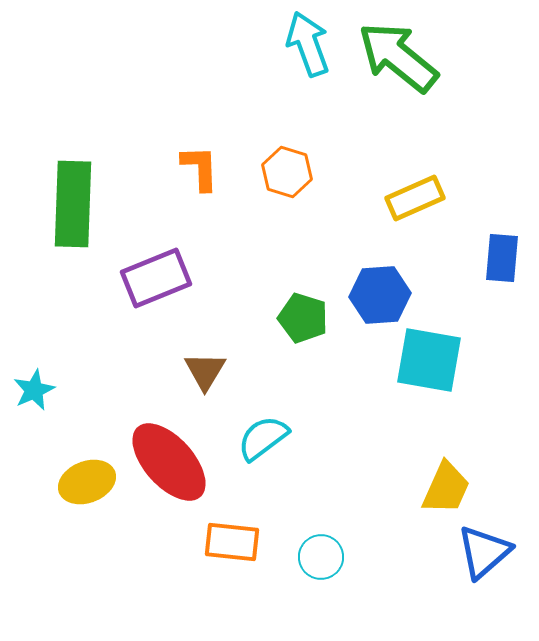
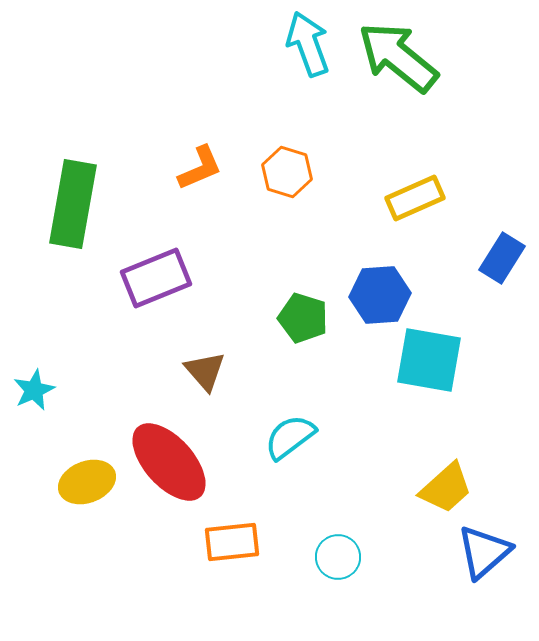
orange L-shape: rotated 69 degrees clockwise
green rectangle: rotated 8 degrees clockwise
blue rectangle: rotated 27 degrees clockwise
brown triangle: rotated 12 degrees counterclockwise
cyan semicircle: moved 27 px right, 1 px up
yellow trapezoid: rotated 24 degrees clockwise
orange rectangle: rotated 12 degrees counterclockwise
cyan circle: moved 17 px right
